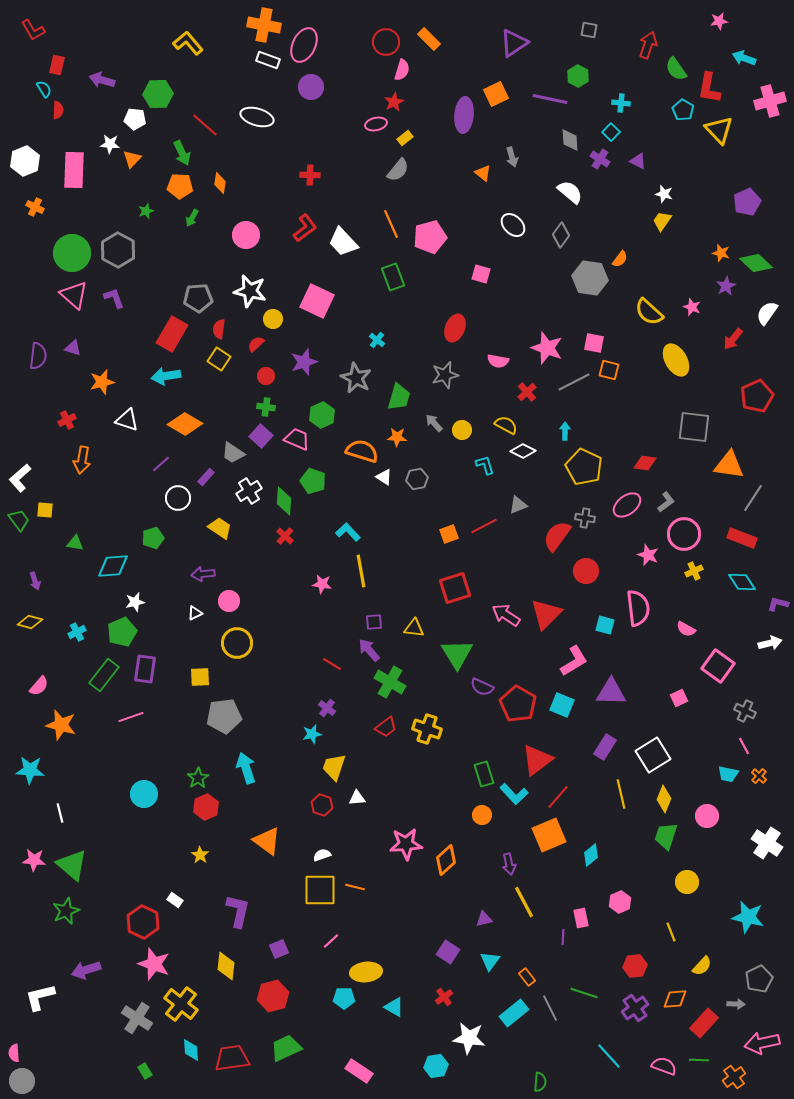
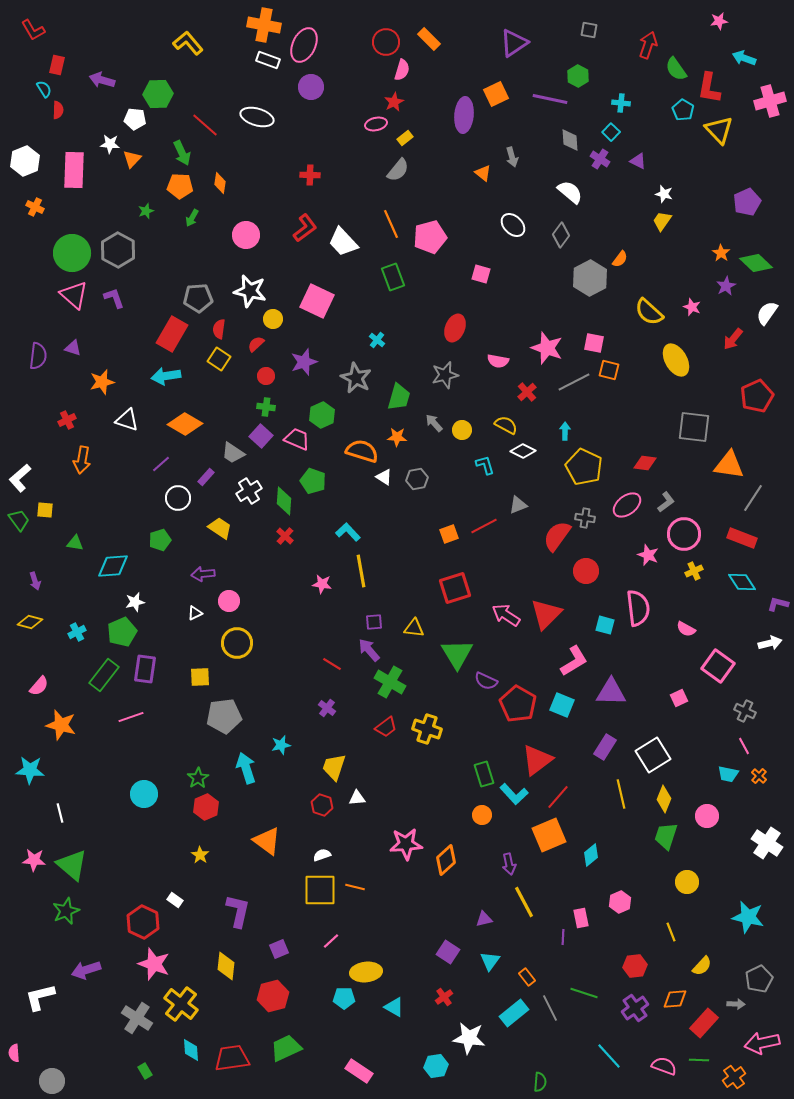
orange star at (721, 253): rotated 18 degrees clockwise
gray hexagon at (590, 278): rotated 24 degrees clockwise
green pentagon at (153, 538): moved 7 px right, 2 px down
purple semicircle at (482, 687): moved 4 px right, 6 px up
cyan star at (312, 734): moved 31 px left, 11 px down
gray circle at (22, 1081): moved 30 px right
